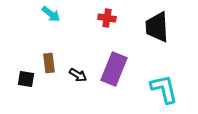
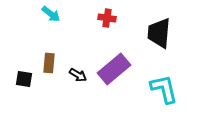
black trapezoid: moved 2 px right, 6 px down; rotated 8 degrees clockwise
brown rectangle: rotated 12 degrees clockwise
purple rectangle: rotated 28 degrees clockwise
black square: moved 2 px left
